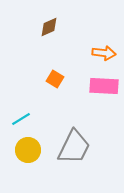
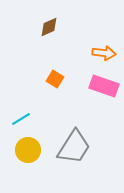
pink rectangle: rotated 16 degrees clockwise
gray trapezoid: rotated 6 degrees clockwise
